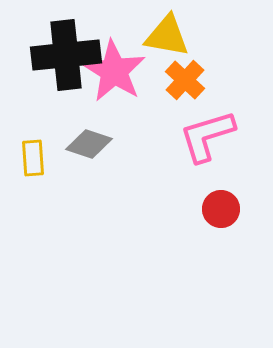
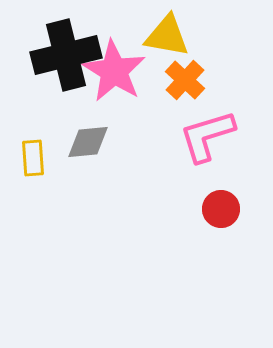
black cross: rotated 8 degrees counterclockwise
gray diamond: moved 1 px left, 2 px up; rotated 24 degrees counterclockwise
